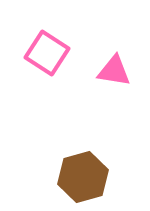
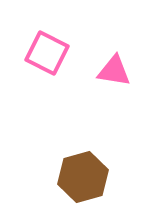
pink square: rotated 6 degrees counterclockwise
